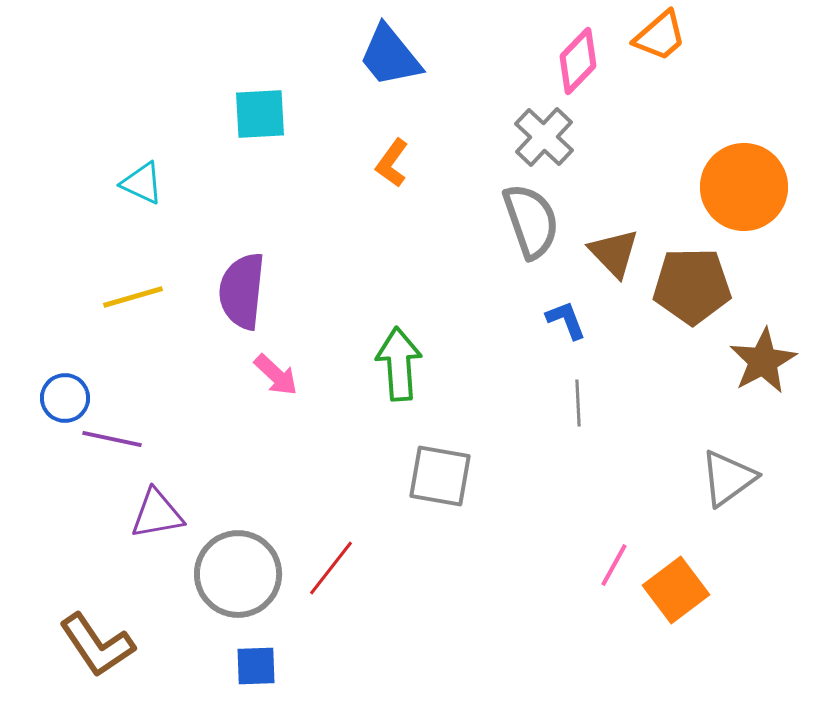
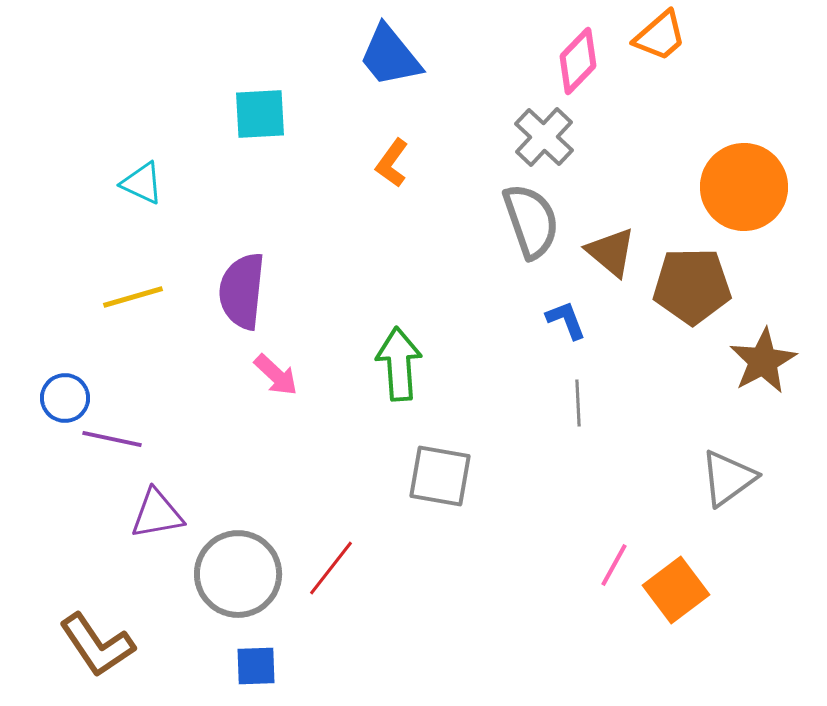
brown triangle: moved 3 px left, 1 px up; rotated 6 degrees counterclockwise
